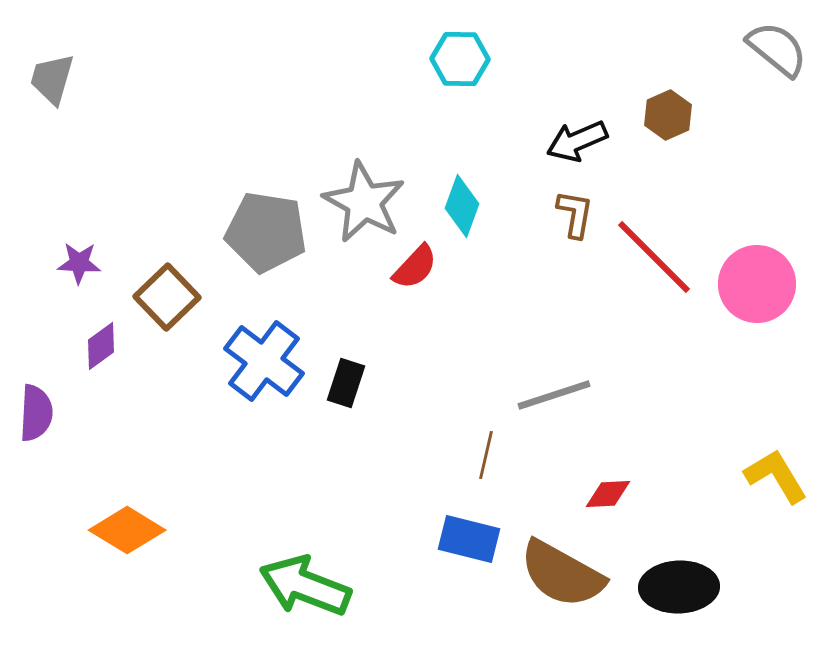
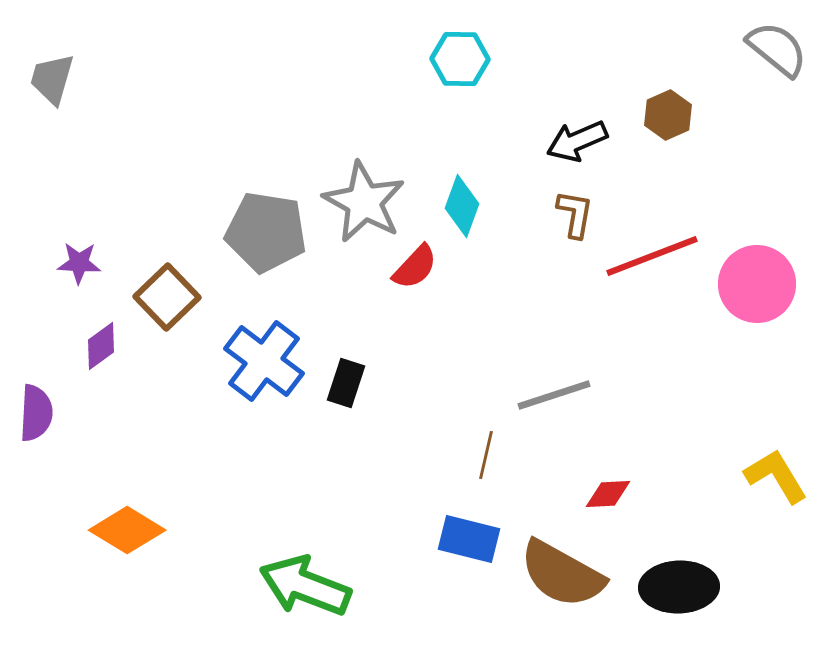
red line: moved 2 px left, 1 px up; rotated 66 degrees counterclockwise
